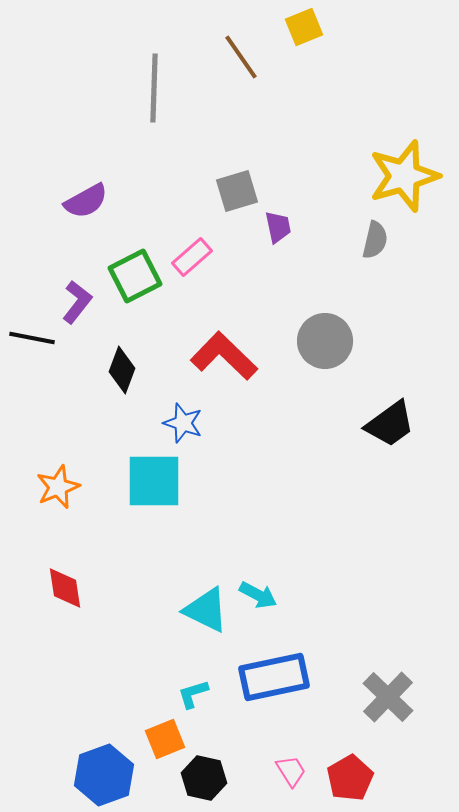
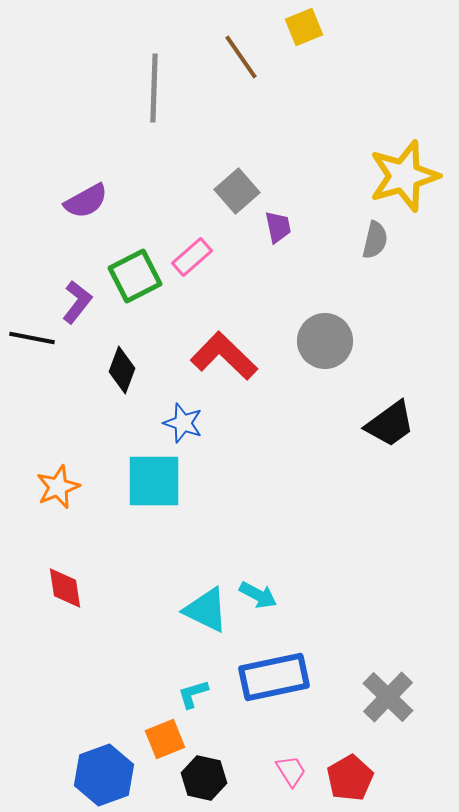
gray square: rotated 24 degrees counterclockwise
